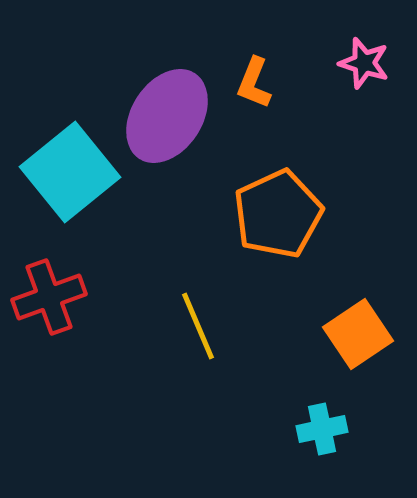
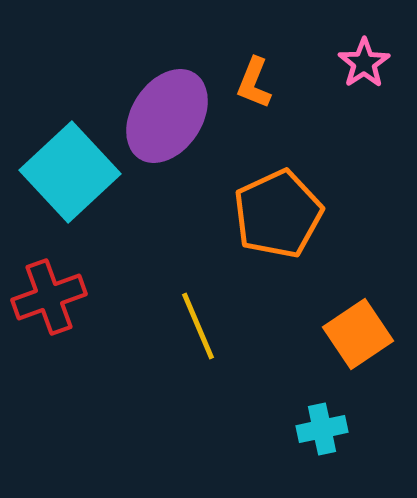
pink star: rotated 21 degrees clockwise
cyan square: rotated 4 degrees counterclockwise
